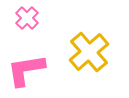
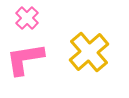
pink L-shape: moved 1 px left, 11 px up
